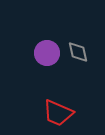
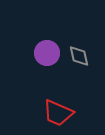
gray diamond: moved 1 px right, 4 px down
